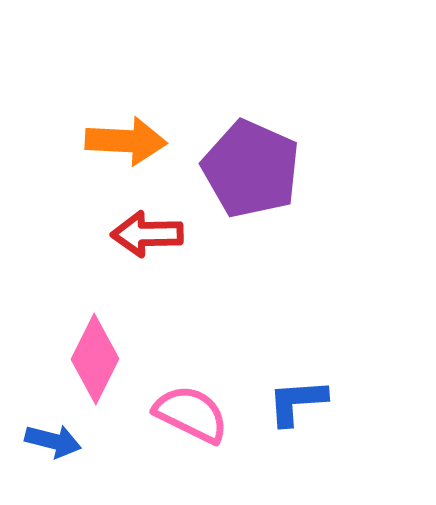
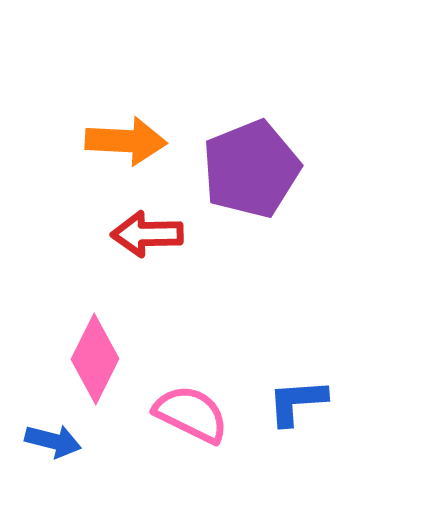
purple pentagon: rotated 26 degrees clockwise
